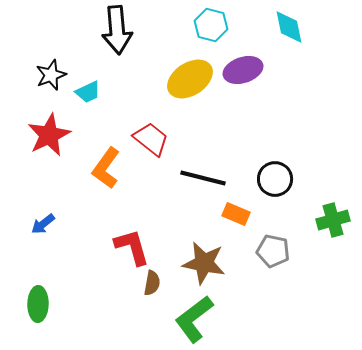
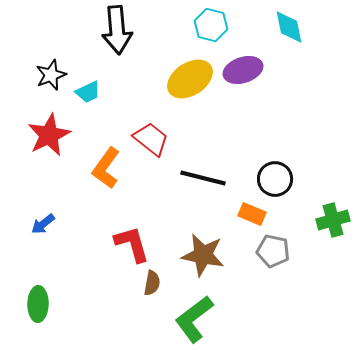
orange rectangle: moved 16 px right
red L-shape: moved 3 px up
brown star: moved 1 px left, 8 px up
